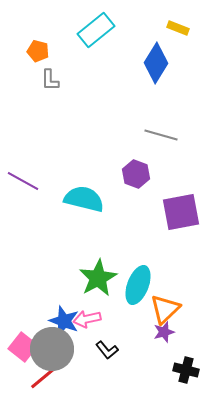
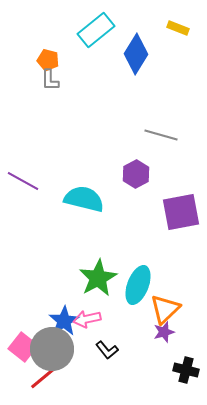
orange pentagon: moved 10 px right, 9 px down
blue diamond: moved 20 px left, 9 px up
purple hexagon: rotated 12 degrees clockwise
blue star: rotated 20 degrees clockwise
